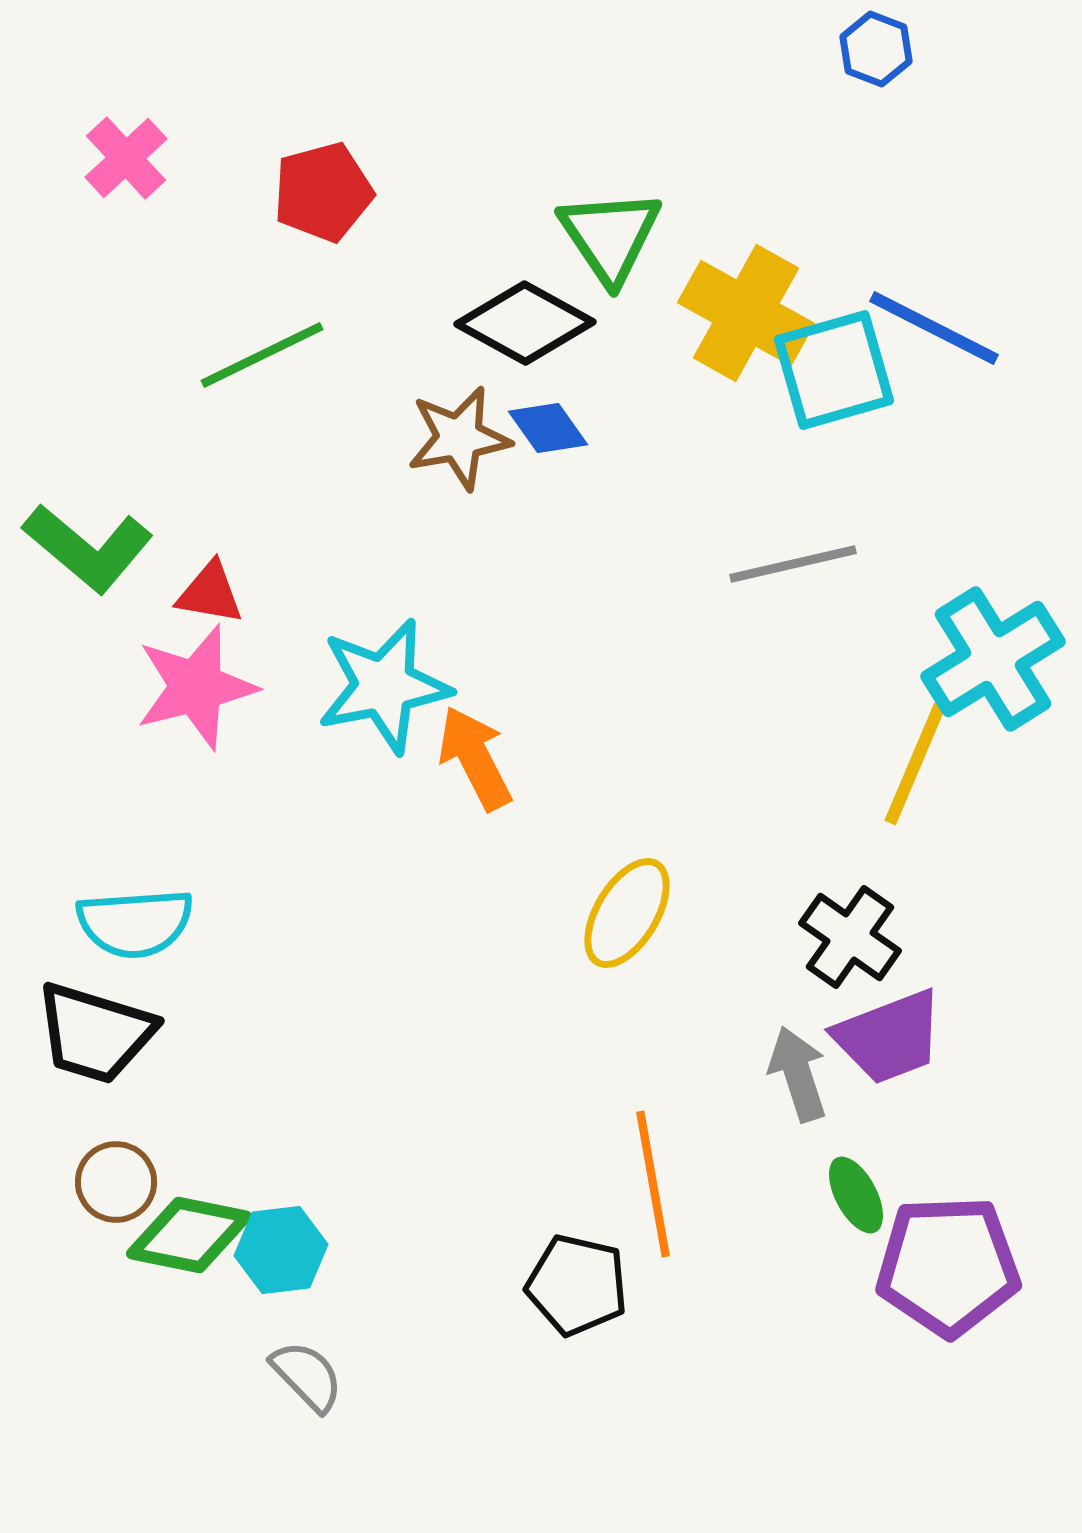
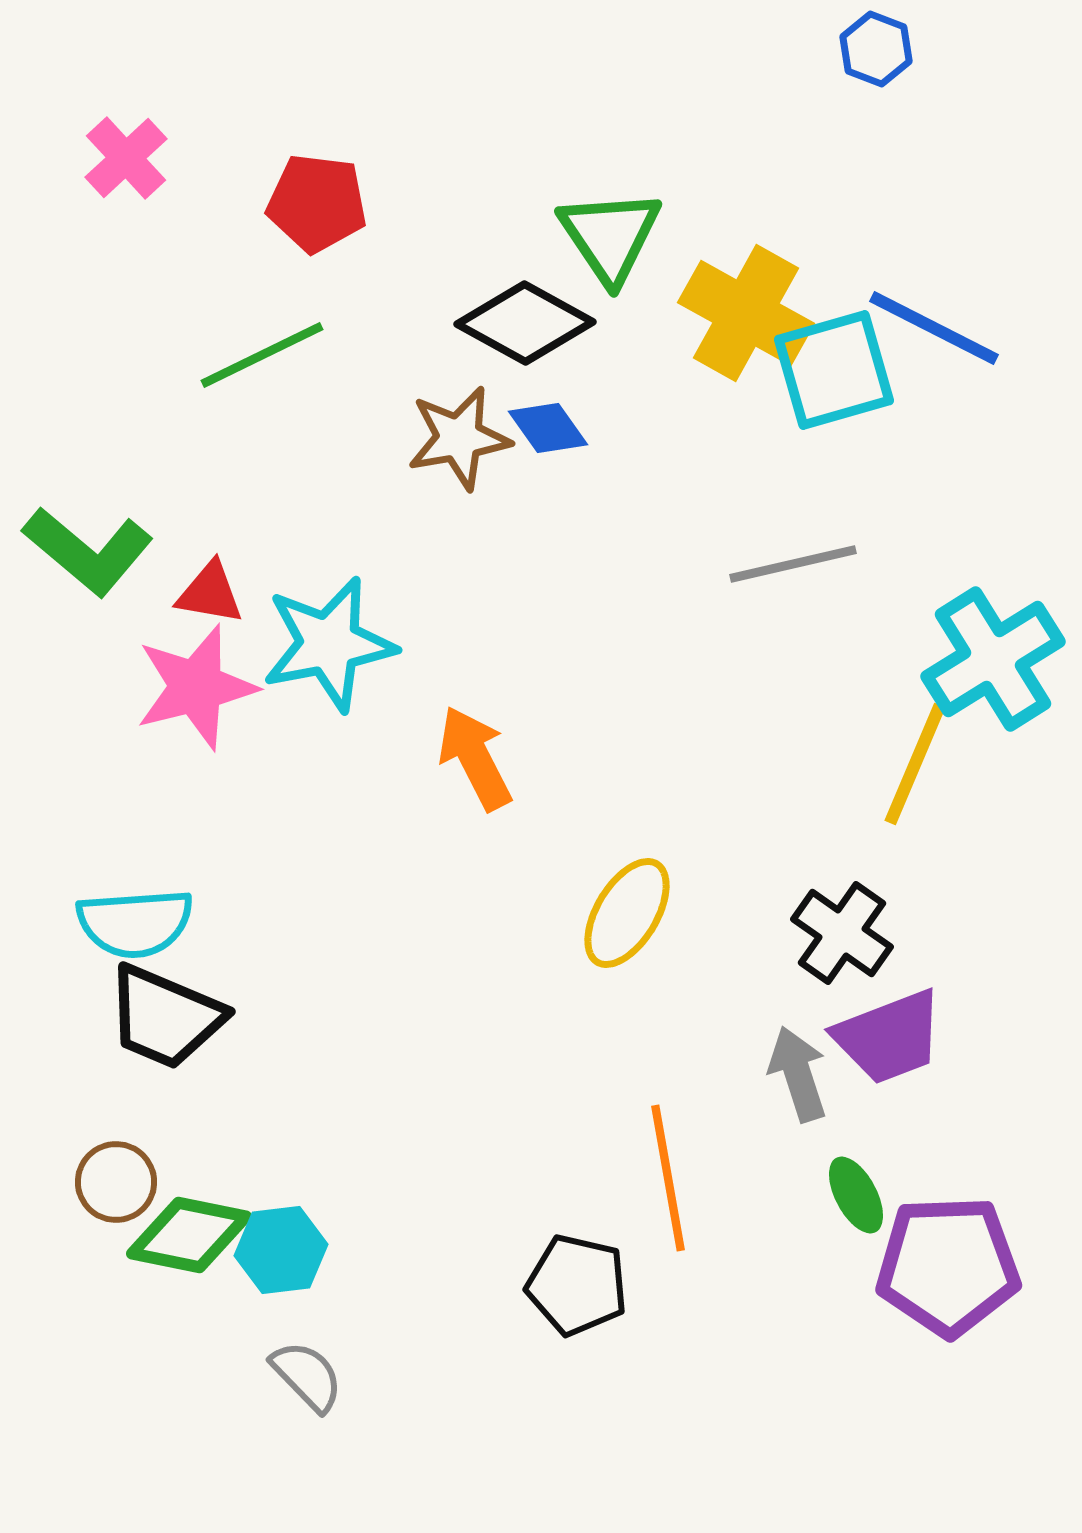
red pentagon: moved 6 px left, 11 px down; rotated 22 degrees clockwise
green L-shape: moved 3 px down
cyan star: moved 55 px left, 42 px up
black cross: moved 8 px left, 4 px up
black trapezoid: moved 70 px right, 16 px up; rotated 6 degrees clockwise
orange line: moved 15 px right, 6 px up
